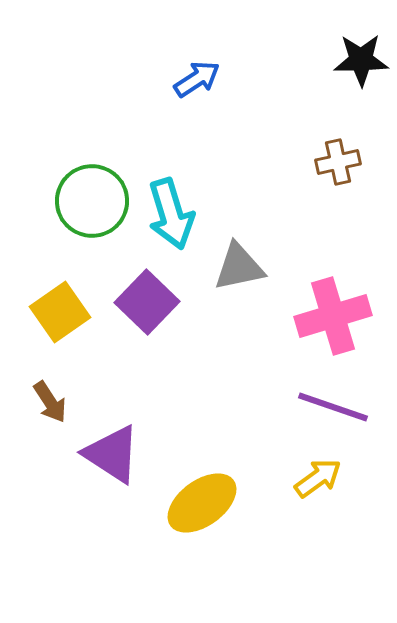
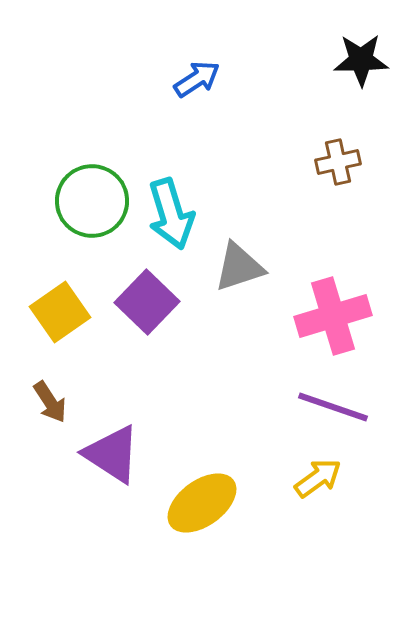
gray triangle: rotated 6 degrees counterclockwise
